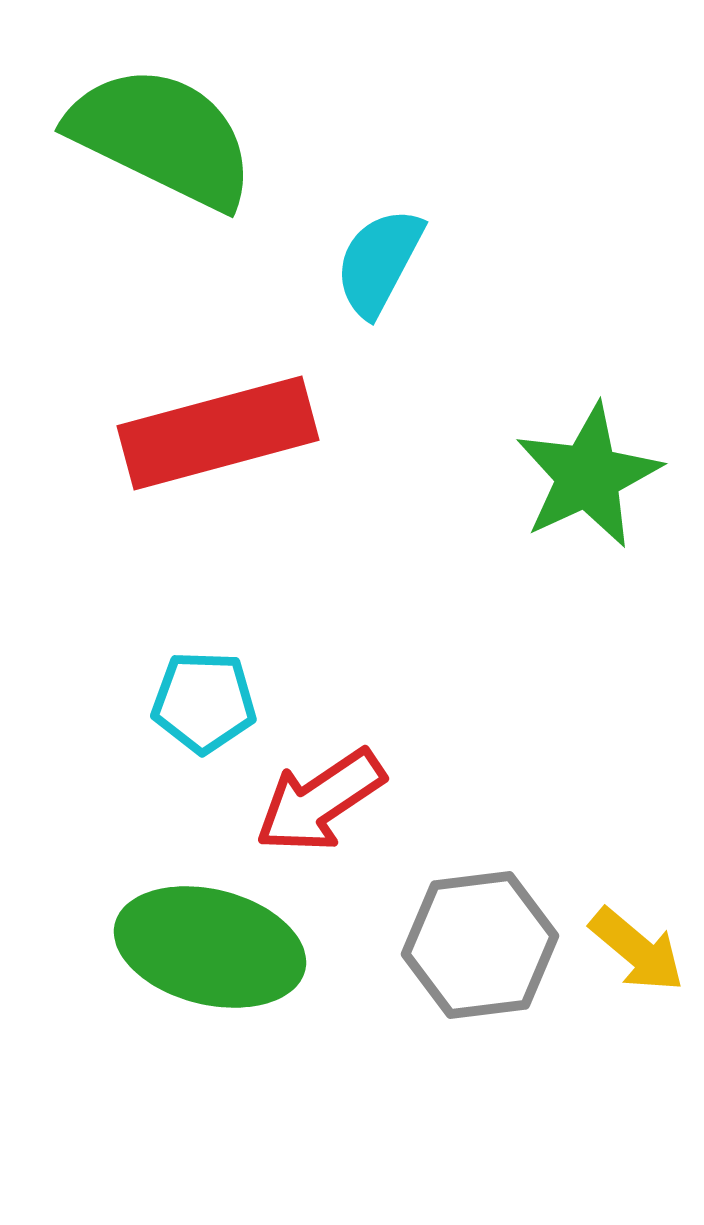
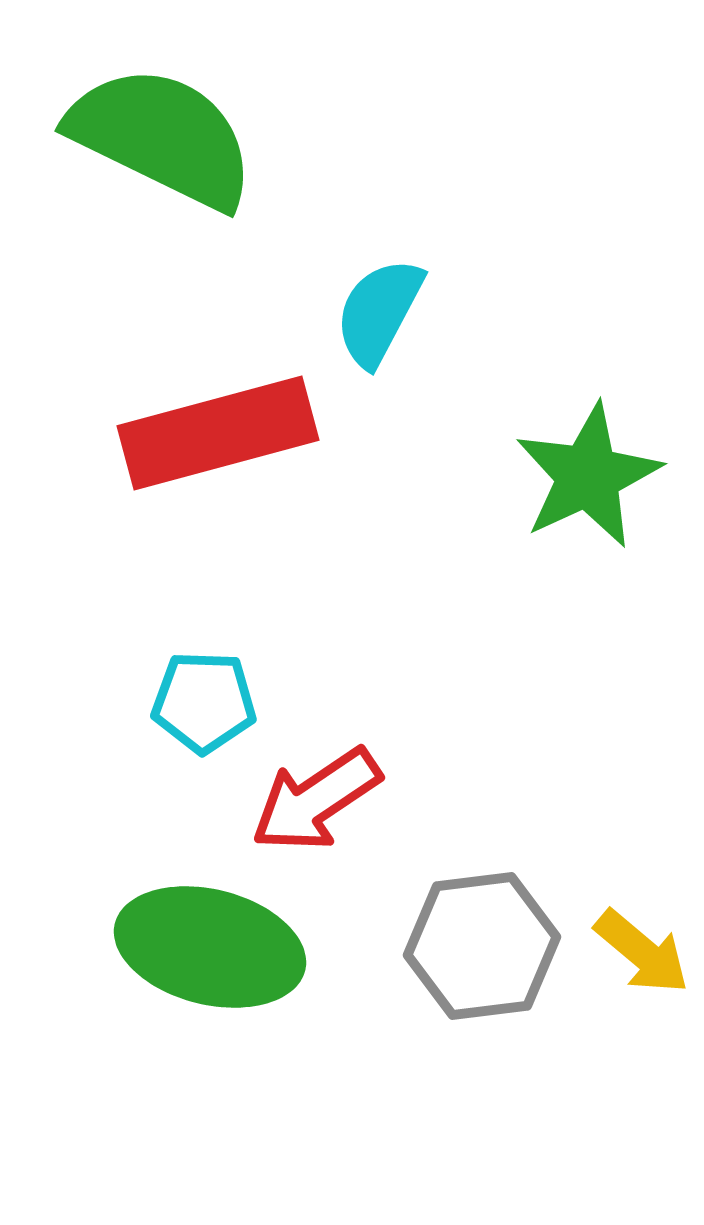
cyan semicircle: moved 50 px down
red arrow: moved 4 px left, 1 px up
gray hexagon: moved 2 px right, 1 px down
yellow arrow: moved 5 px right, 2 px down
